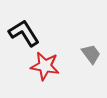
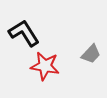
gray trapezoid: rotated 80 degrees clockwise
